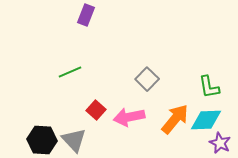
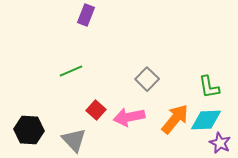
green line: moved 1 px right, 1 px up
black hexagon: moved 13 px left, 10 px up
